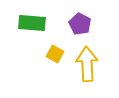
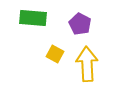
green rectangle: moved 1 px right, 5 px up
